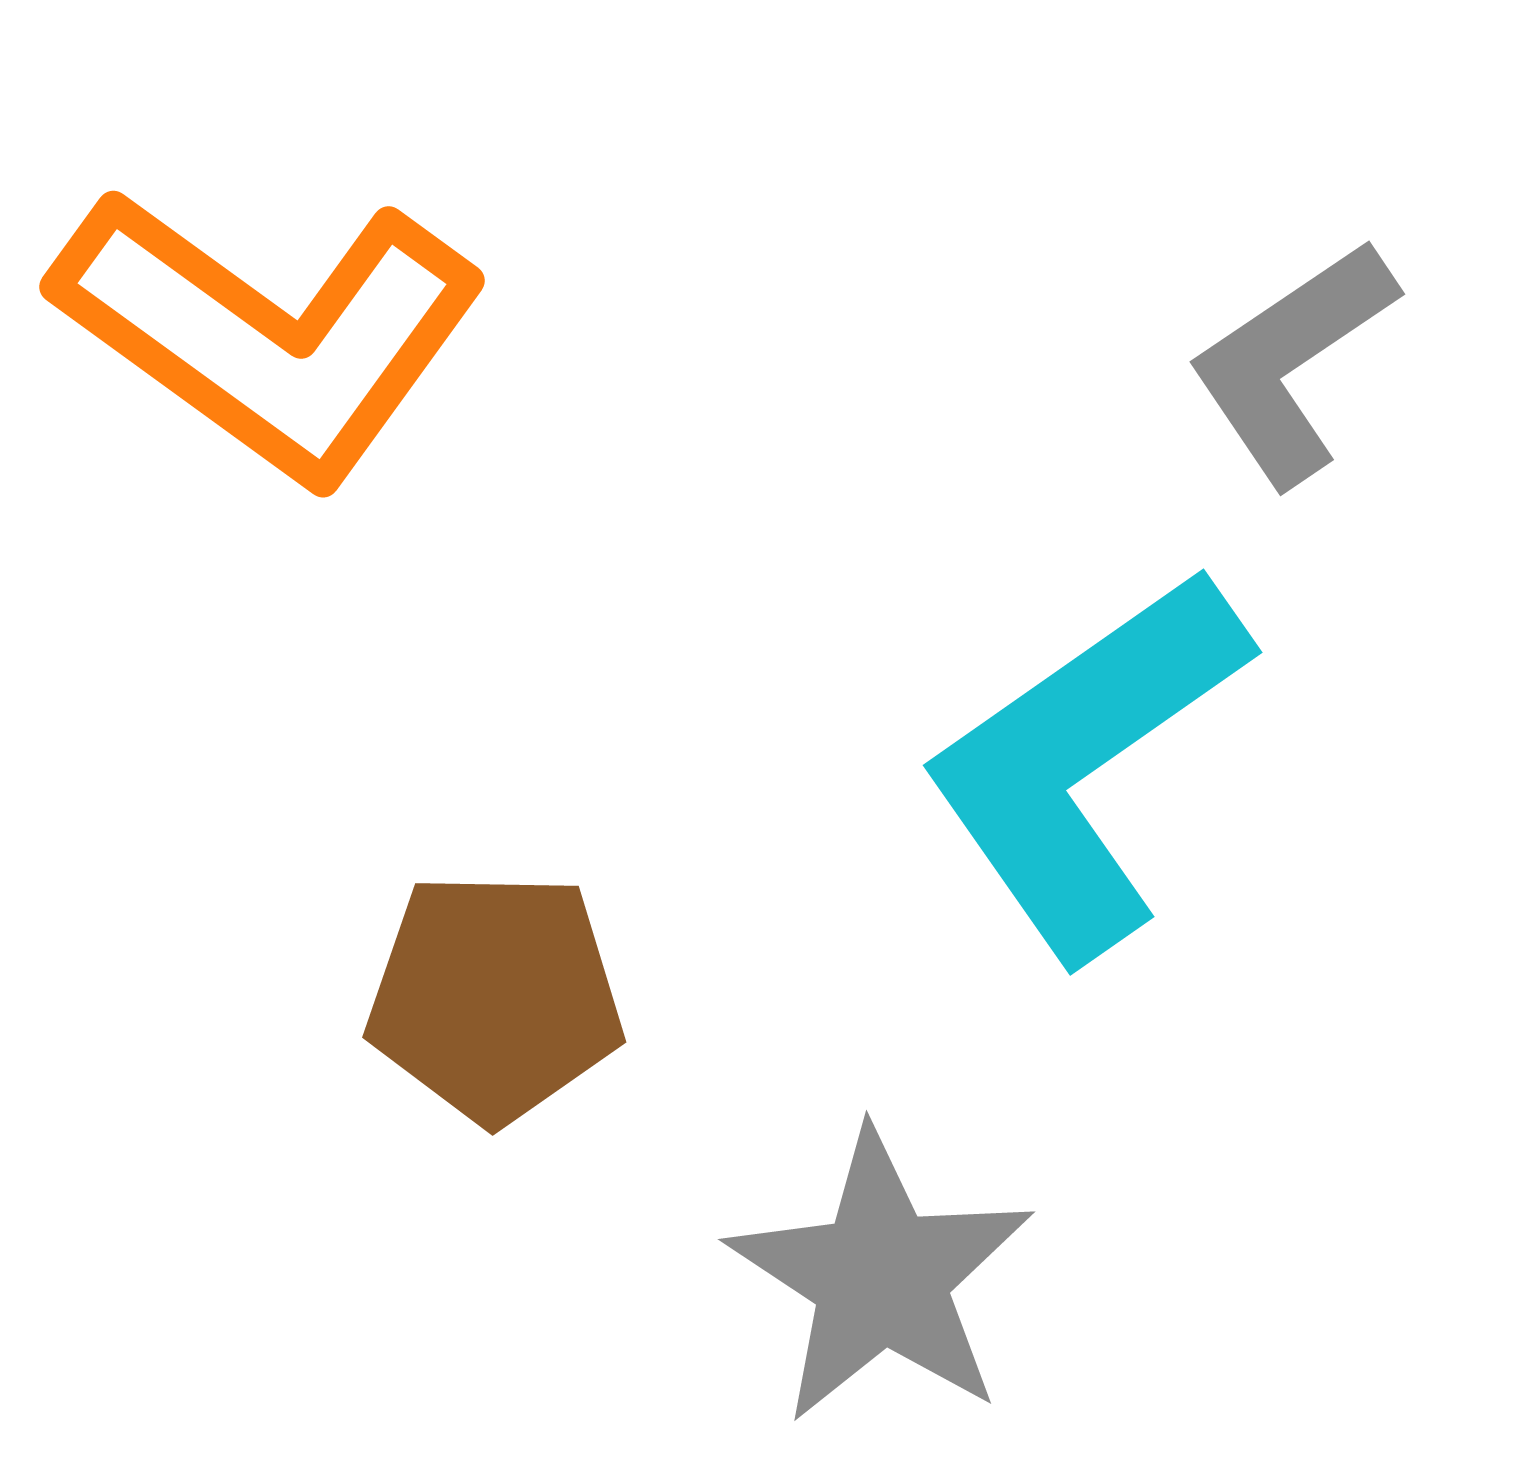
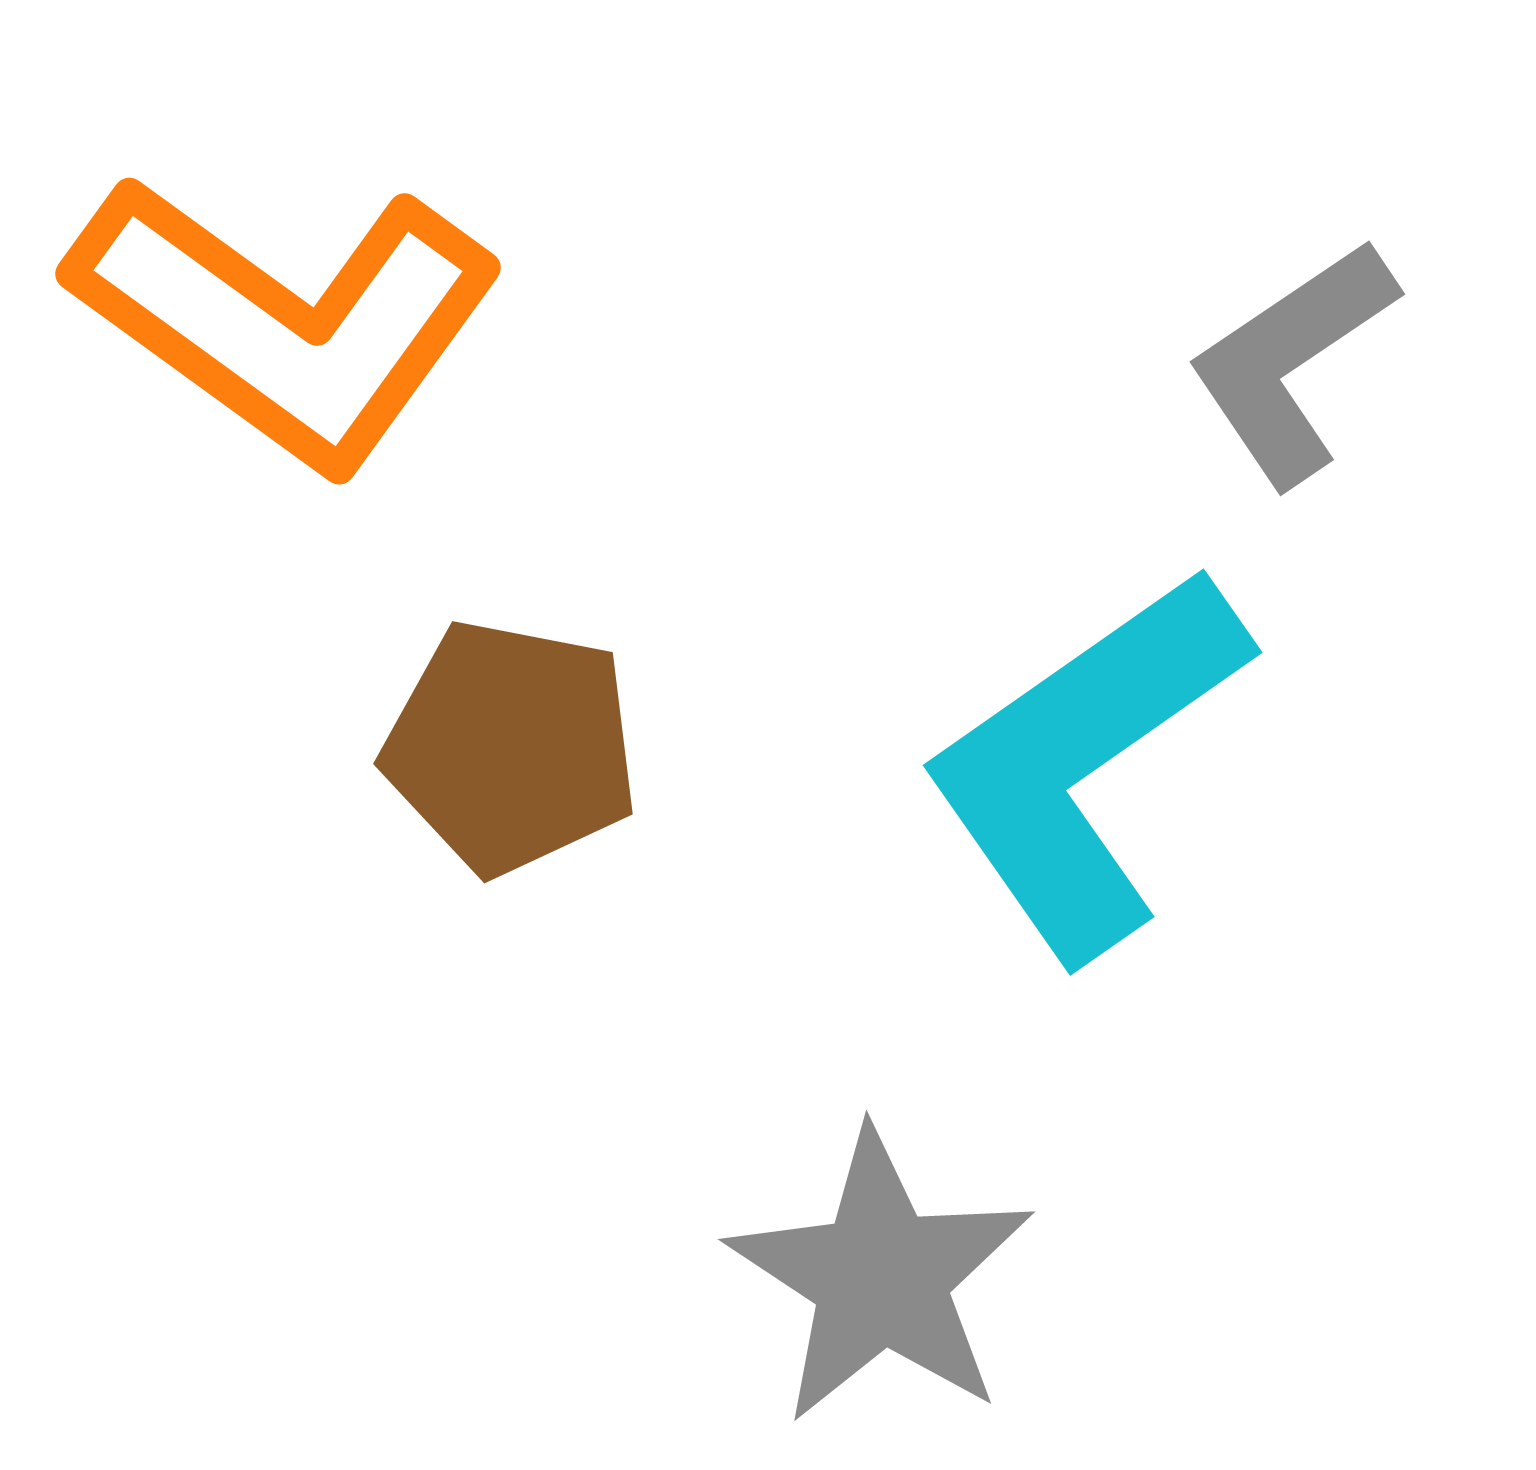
orange L-shape: moved 16 px right, 13 px up
brown pentagon: moved 16 px right, 250 px up; rotated 10 degrees clockwise
